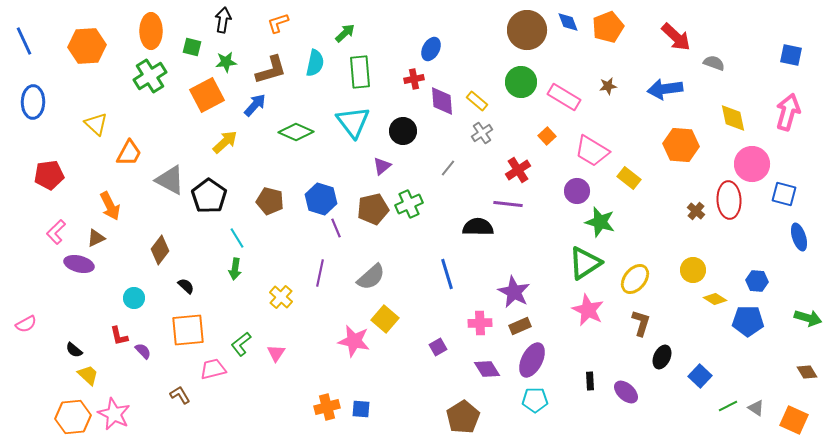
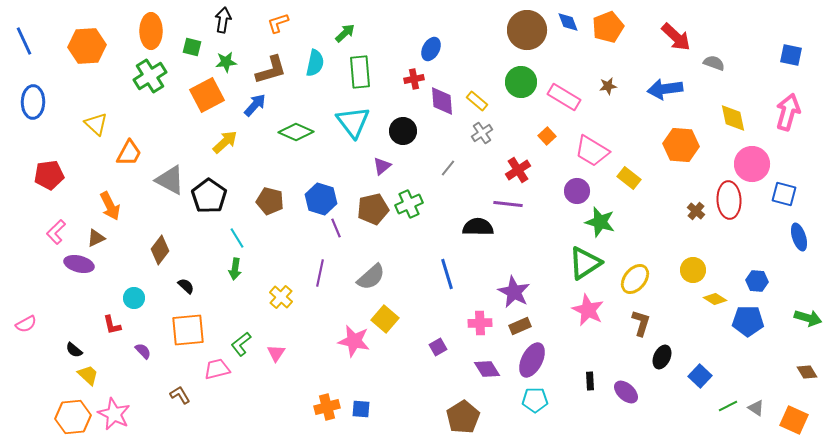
red L-shape at (119, 336): moved 7 px left, 11 px up
pink trapezoid at (213, 369): moved 4 px right
